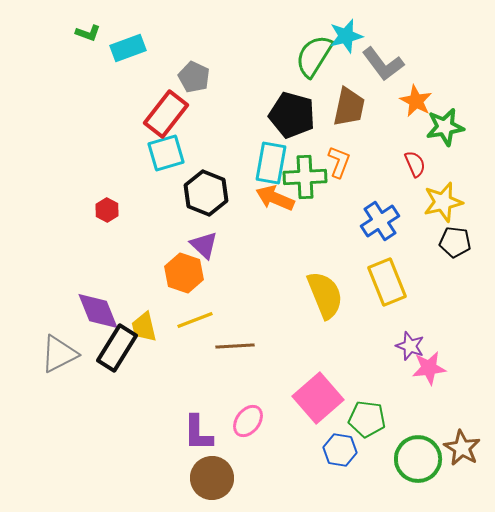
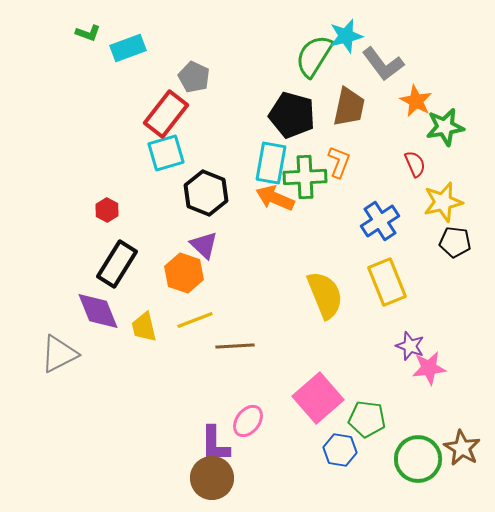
black rectangle at (117, 348): moved 84 px up
purple L-shape at (198, 433): moved 17 px right, 11 px down
